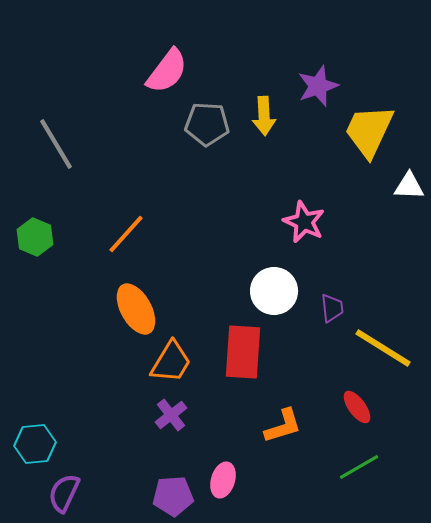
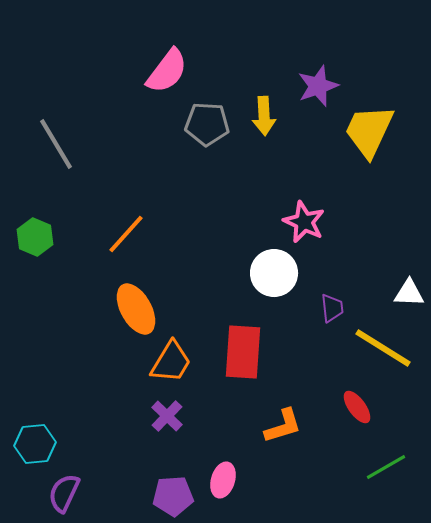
white triangle: moved 107 px down
white circle: moved 18 px up
purple cross: moved 4 px left, 1 px down; rotated 8 degrees counterclockwise
green line: moved 27 px right
